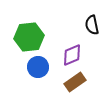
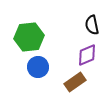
purple diamond: moved 15 px right
